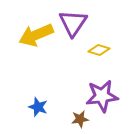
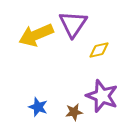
purple triangle: moved 1 px down
yellow diamond: rotated 30 degrees counterclockwise
purple star: rotated 28 degrees clockwise
brown star: moved 6 px left, 7 px up
